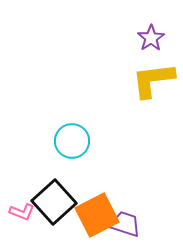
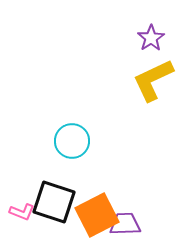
yellow L-shape: rotated 18 degrees counterclockwise
black square: rotated 30 degrees counterclockwise
purple trapezoid: rotated 20 degrees counterclockwise
